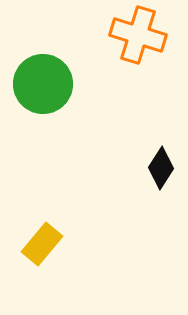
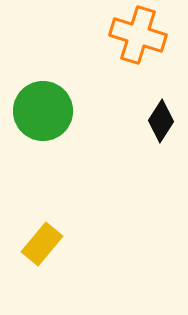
green circle: moved 27 px down
black diamond: moved 47 px up
